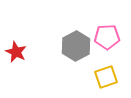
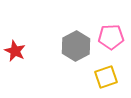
pink pentagon: moved 4 px right
red star: moved 1 px left, 1 px up
